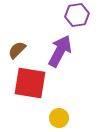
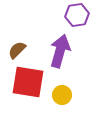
purple arrow: rotated 12 degrees counterclockwise
red square: moved 2 px left, 1 px up
yellow circle: moved 3 px right, 23 px up
